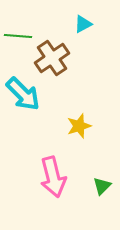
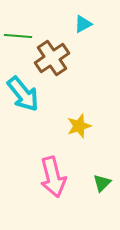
cyan arrow: rotated 6 degrees clockwise
green triangle: moved 3 px up
